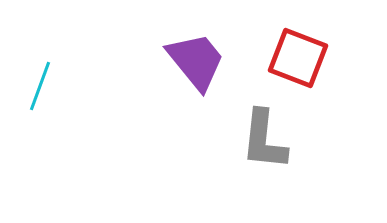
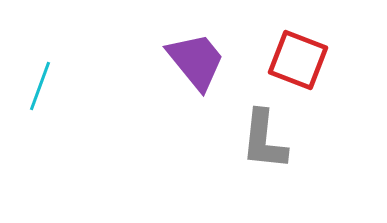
red square: moved 2 px down
